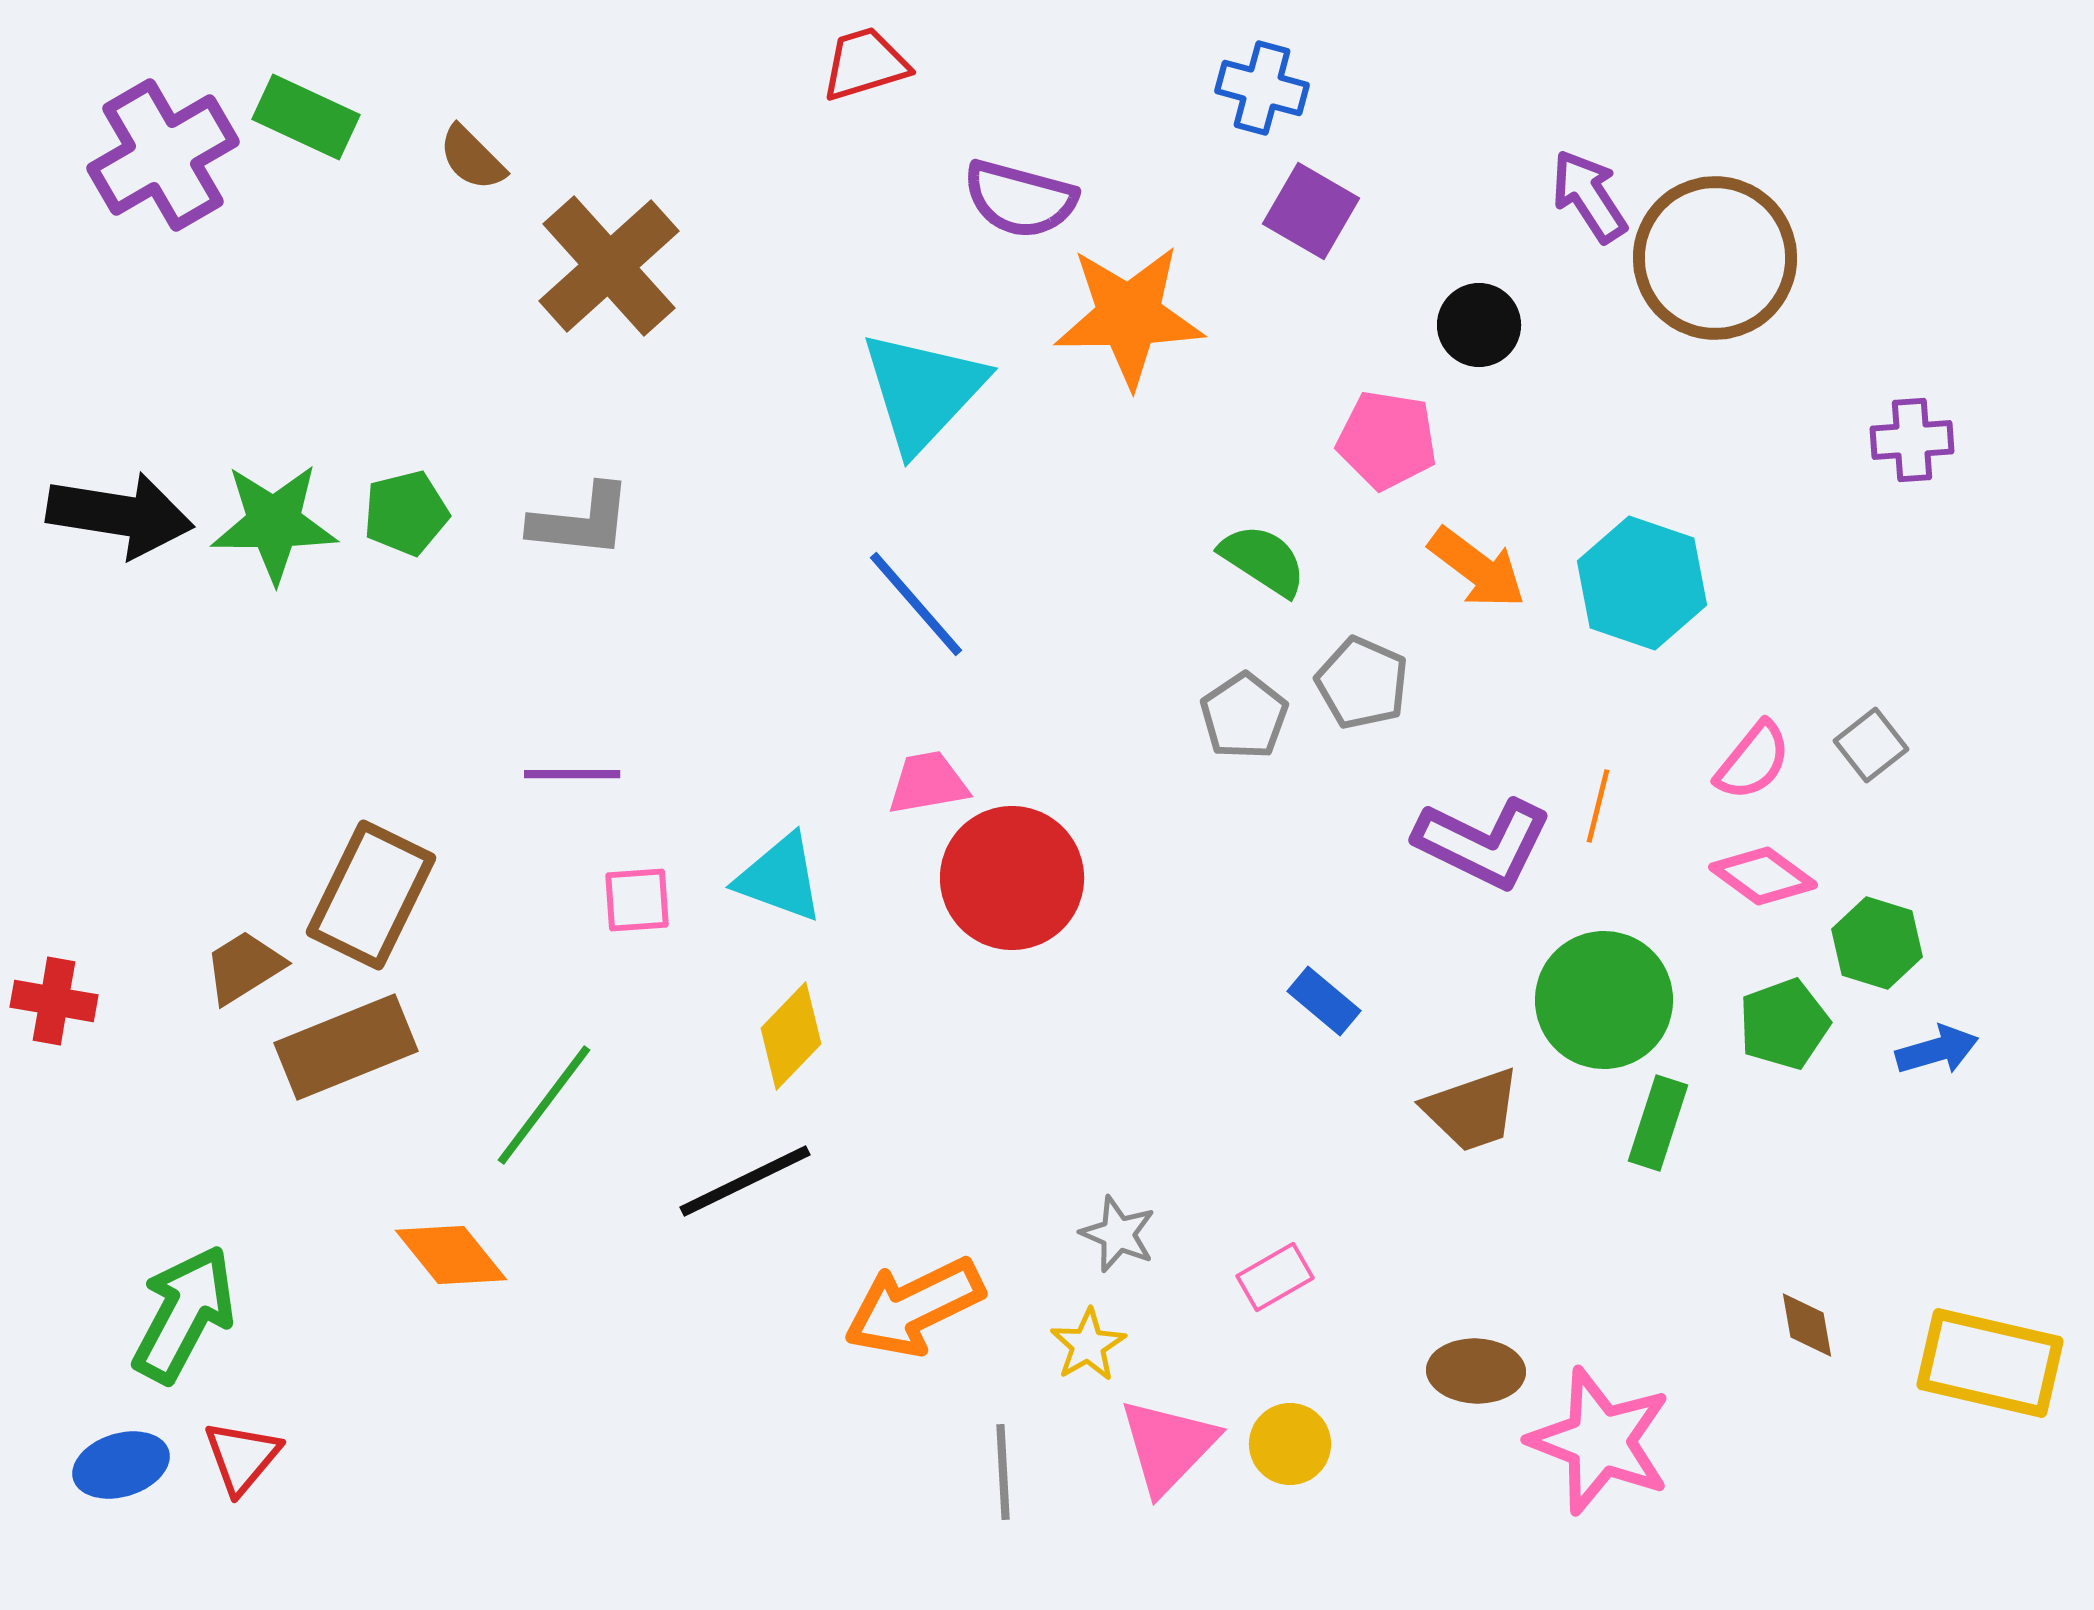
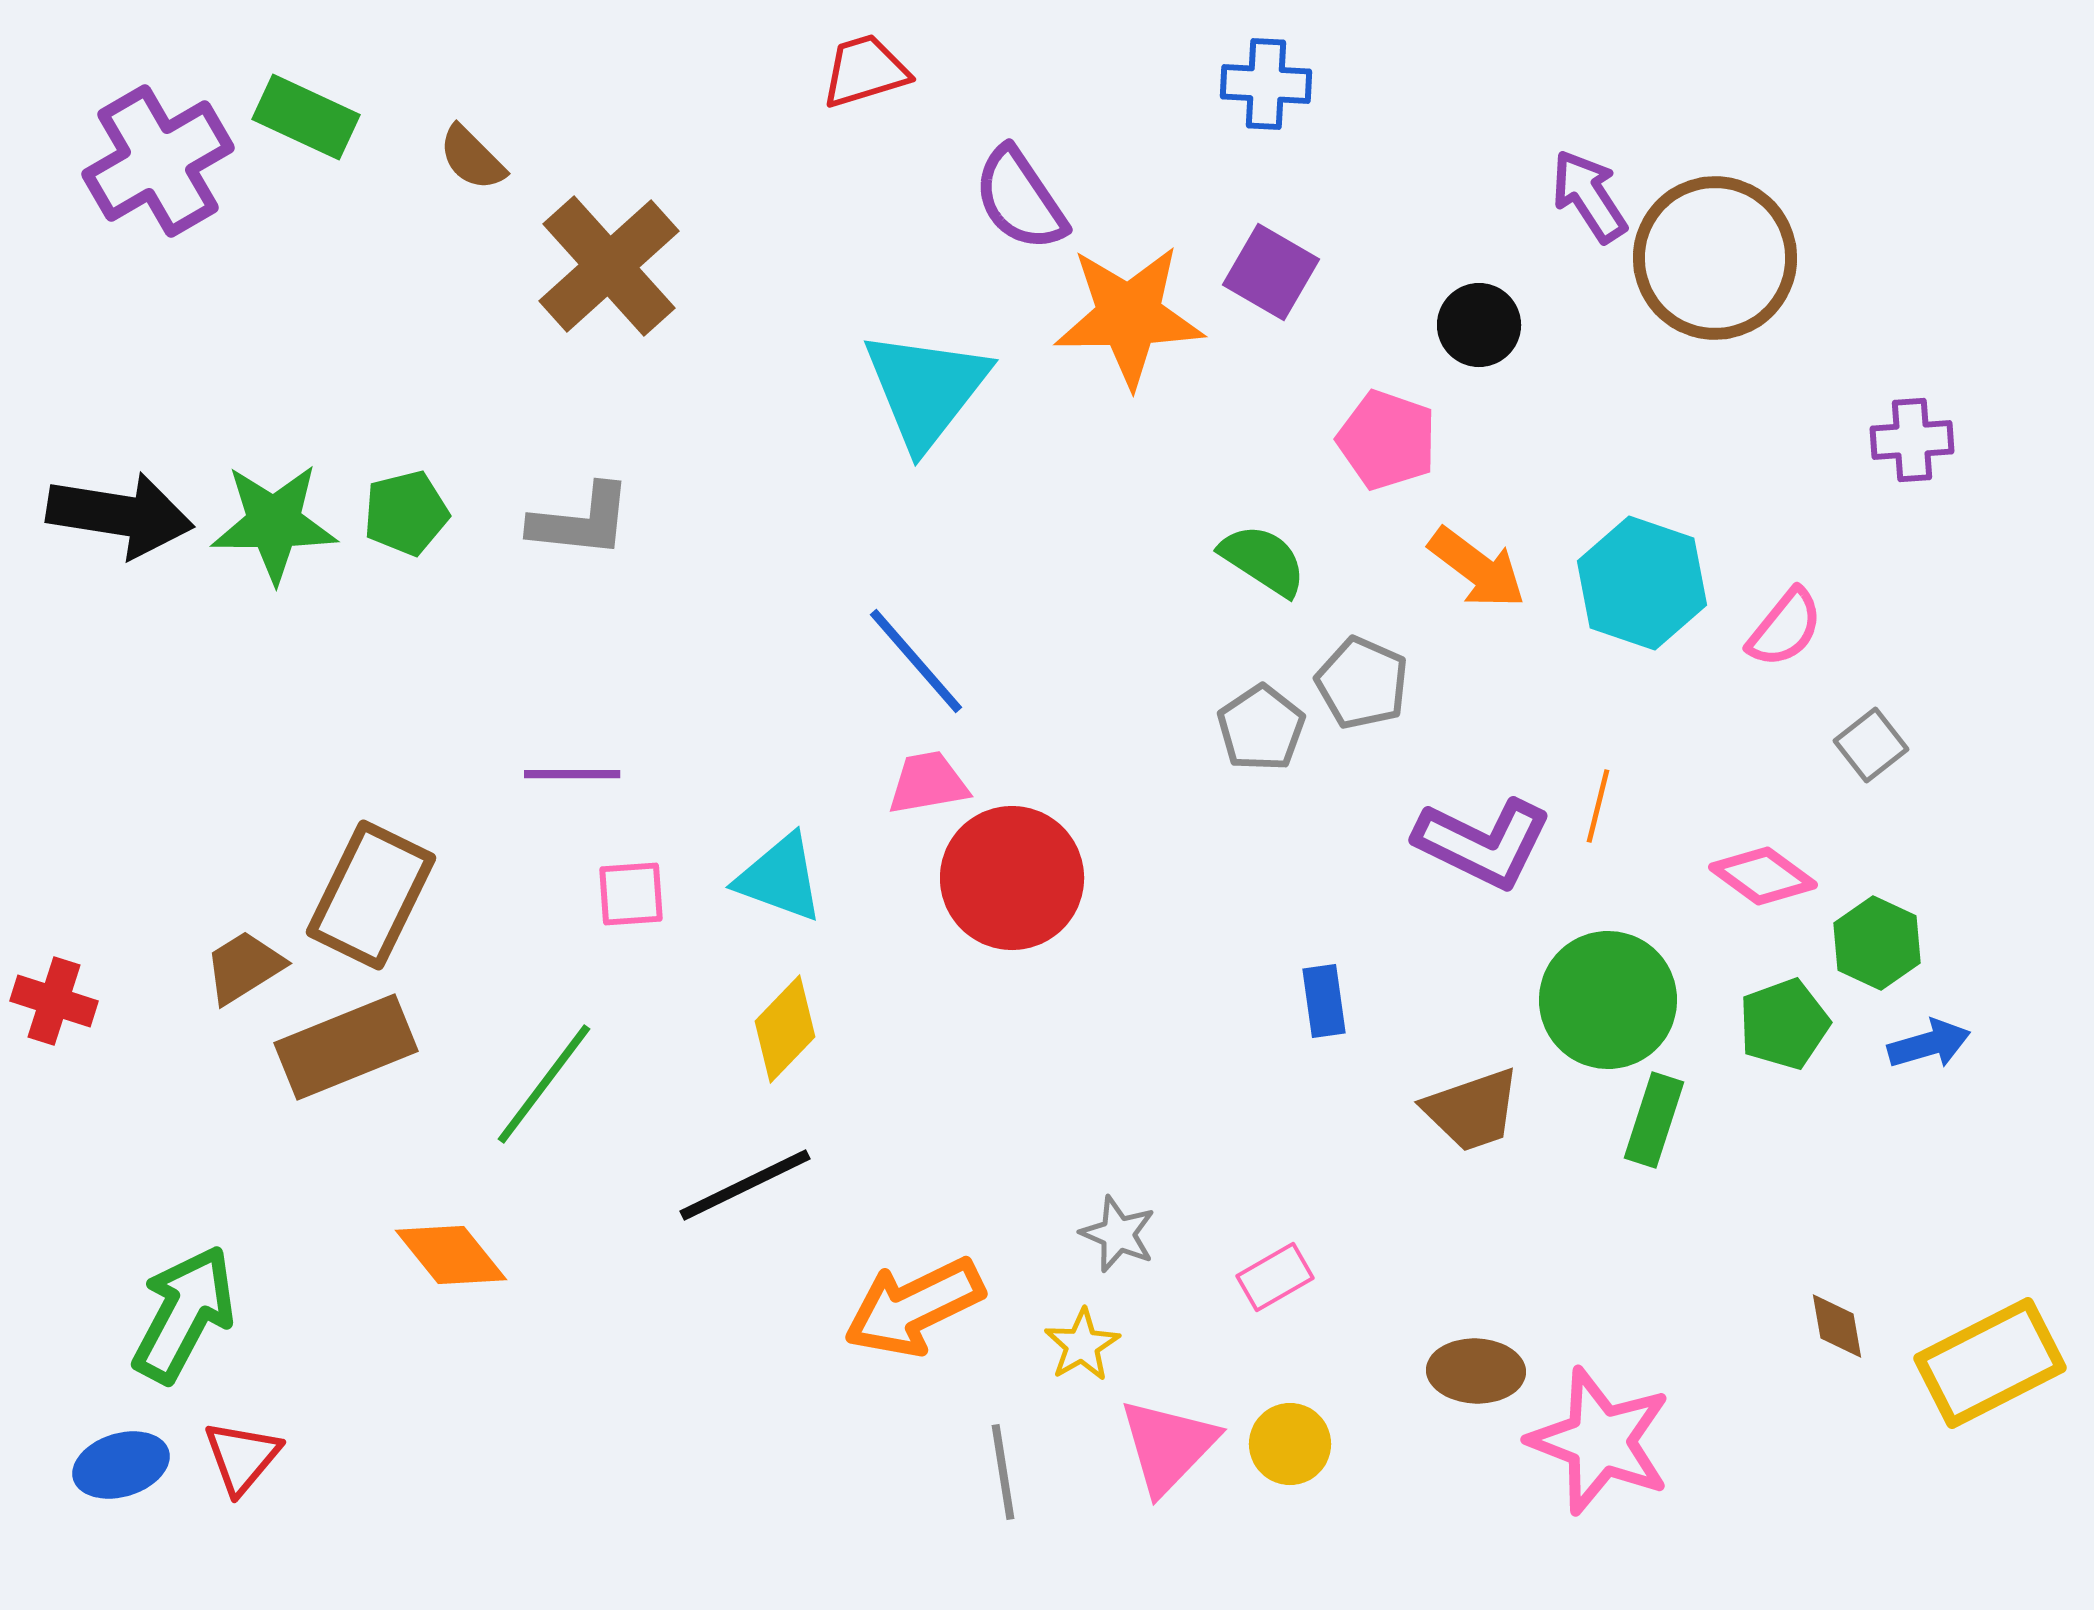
red trapezoid at (865, 64): moved 7 px down
blue cross at (1262, 88): moved 4 px right, 4 px up; rotated 12 degrees counterclockwise
purple cross at (163, 155): moved 5 px left, 6 px down
purple semicircle at (1020, 199): rotated 41 degrees clockwise
purple square at (1311, 211): moved 40 px left, 61 px down
cyan triangle at (923, 391): moved 3 px right, 2 px up; rotated 5 degrees counterclockwise
pink pentagon at (1387, 440): rotated 10 degrees clockwise
blue line at (916, 604): moved 57 px down
gray pentagon at (1244, 716): moved 17 px right, 12 px down
pink semicircle at (1753, 761): moved 32 px right, 133 px up
pink square at (637, 900): moved 6 px left, 6 px up
green hexagon at (1877, 943): rotated 8 degrees clockwise
green circle at (1604, 1000): moved 4 px right
red cross at (54, 1001): rotated 8 degrees clockwise
blue rectangle at (1324, 1001): rotated 42 degrees clockwise
yellow diamond at (791, 1036): moved 6 px left, 7 px up
blue arrow at (1937, 1050): moved 8 px left, 6 px up
green line at (544, 1105): moved 21 px up
green rectangle at (1658, 1123): moved 4 px left, 3 px up
black line at (745, 1181): moved 4 px down
brown diamond at (1807, 1325): moved 30 px right, 1 px down
yellow star at (1088, 1345): moved 6 px left
yellow rectangle at (1990, 1363): rotated 40 degrees counterclockwise
gray line at (1003, 1472): rotated 6 degrees counterclockwise
